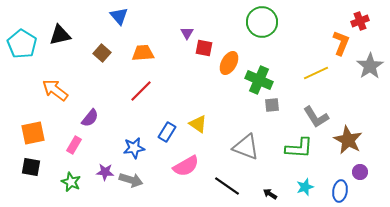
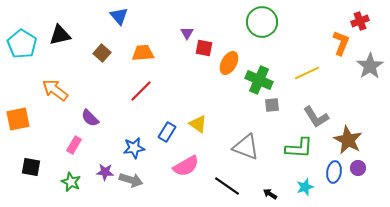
yellow line: moved 9 px left
purple semicircle: rotated 96 degrees clockwise
orange square: moved 15 px left, 14 px up
purple circle: moved 2 px left, 4 px up
blue ellipse: moved 6 px left, 19 px up
